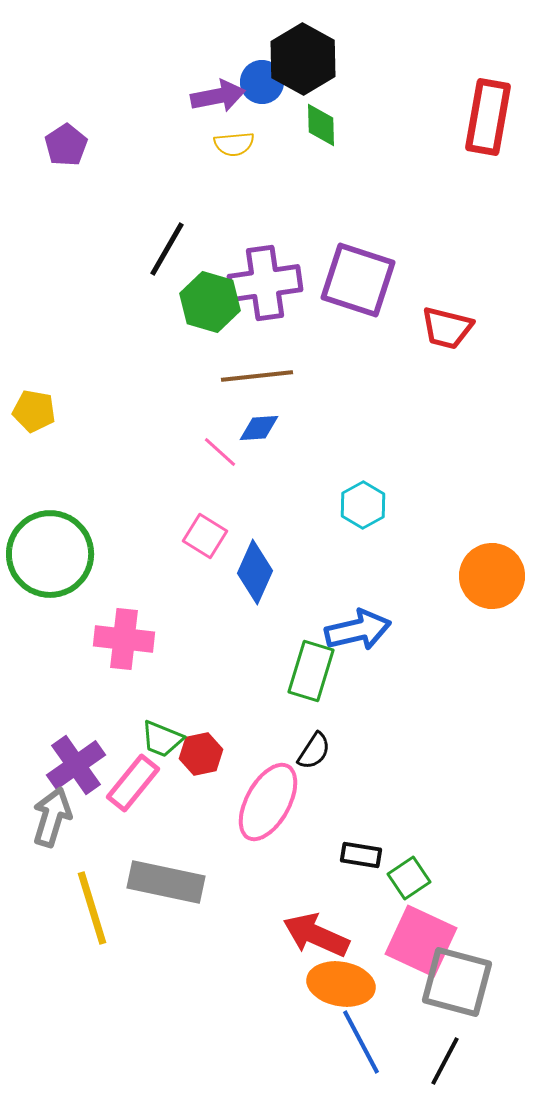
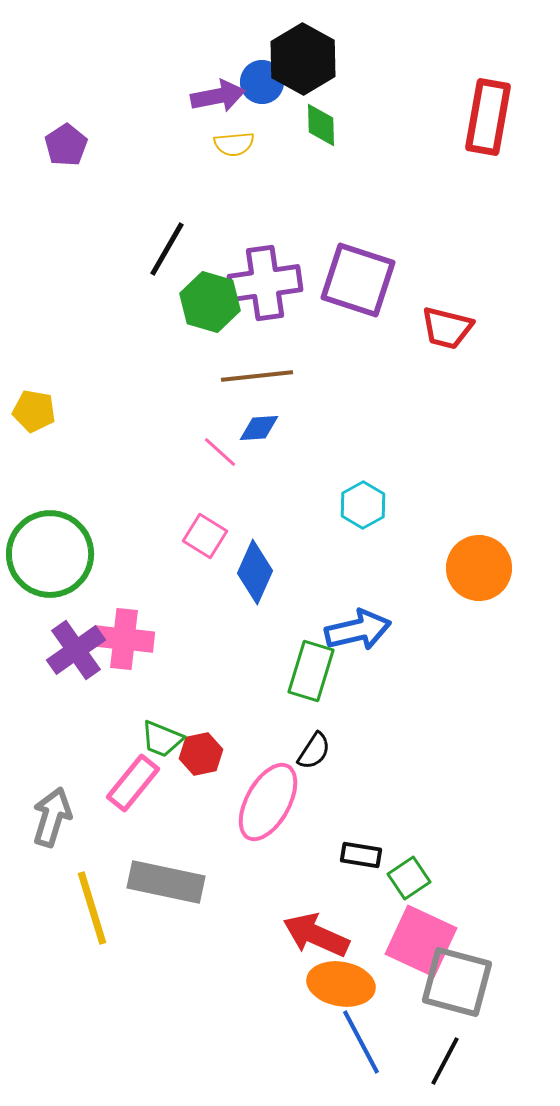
orange circle at (492, 576): moved 13 px left, 8 px up
purple cross at (76, 765): moved 115 px up
